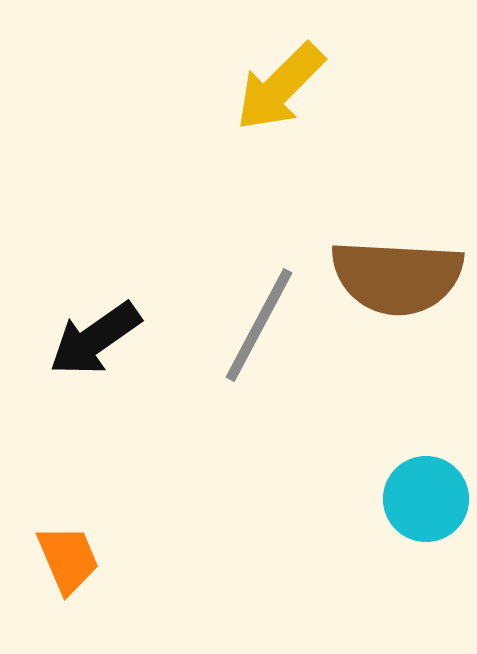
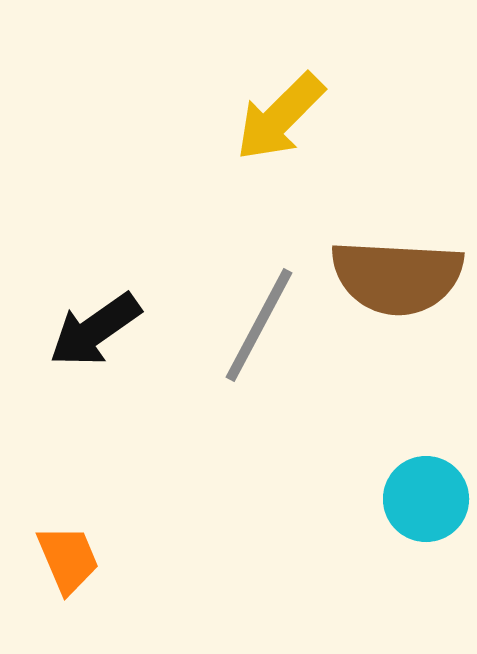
yellow arrow: moved 30 px down
black arrow: moved 9 px up
